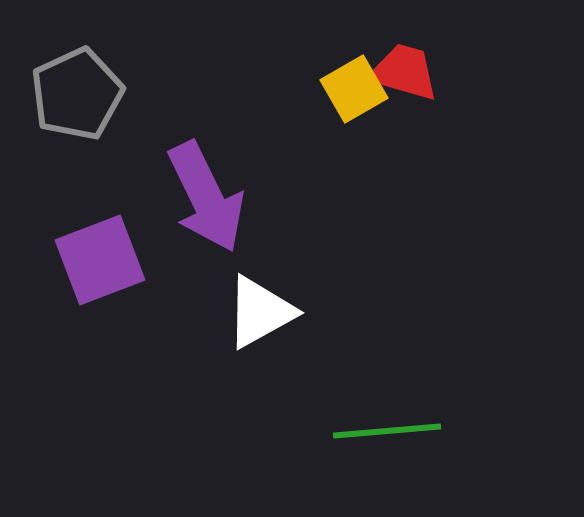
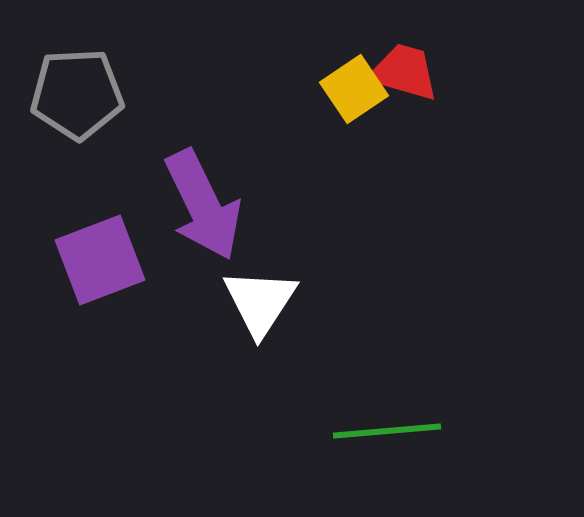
yellow square: rotated 4 degrees counterclockwise
gray pentagon: rotated 22 degrees clockwise
purple arrow: moved 3 px left, 8 px down
white triangle: moved 10 px up; rotated 28 degrees counterclockwise
